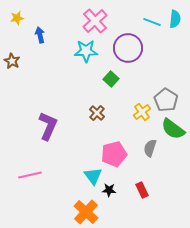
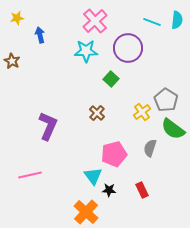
cyan semicircle: moved 2 px right, 1 px down
